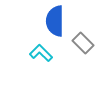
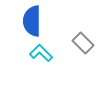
blue semicircle: moved 23 px left
